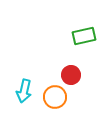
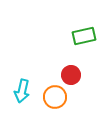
cyan arrow: moved 2 px left
